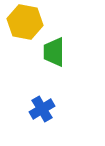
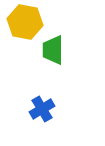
green trapezoid: moved 1 px left, 2 px up
